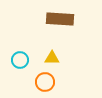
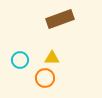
brown rectangle: rotated 24 degrees counterclockwise
orange circle: moved 4 px up
